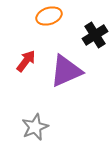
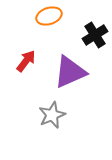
purple triangle: moved 4 px right, 1 px down
gray star: moved 17 px right, 12 px up
